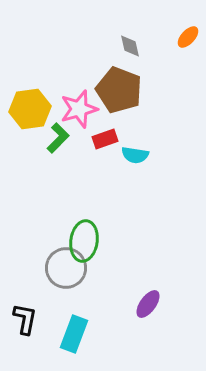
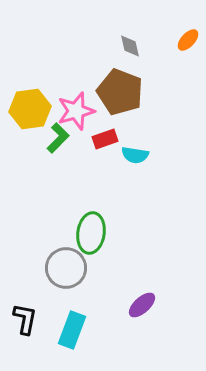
orange ellipse: moved 3 px down
brown pentagon: moved 1 px right, 2 px down
pink star: moved 3 px left, 2 px down
green ellipse: moved 7 px right, 8 px up
purple ellipse: moved 6 px left, 1 px down; rotated 12 degrees clockwise
cyan rectangle: moved 2 px left, 4 px up
